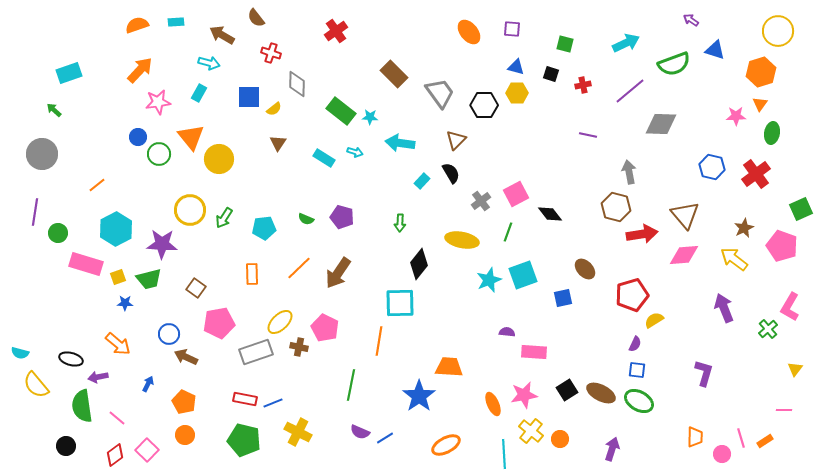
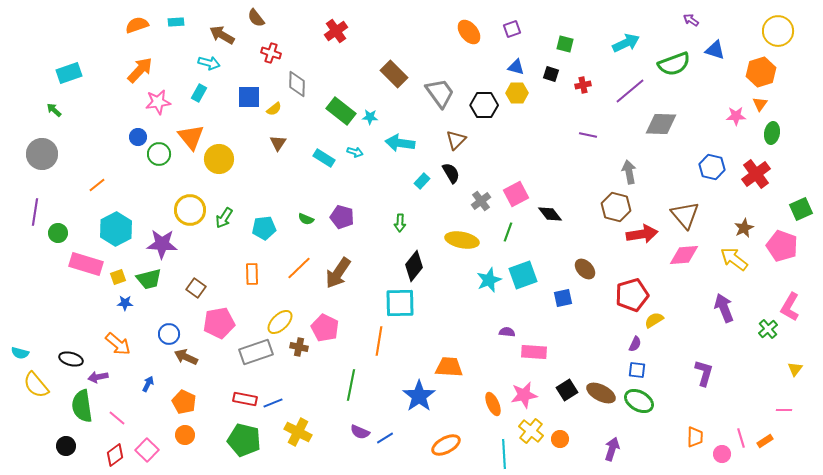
purple square at (512, 29): rotated 24 degrees counterclockwise
black diamond at (419, 264): moved 5 px left, 2 px down
